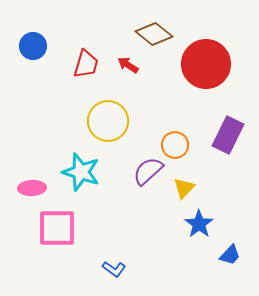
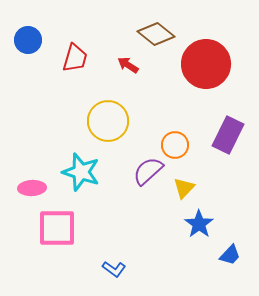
brown diamond: moved 2 px right
blue circle: moved 5 px left, 6 px up
red trapezoid: moved 11 px left, 6 px up
